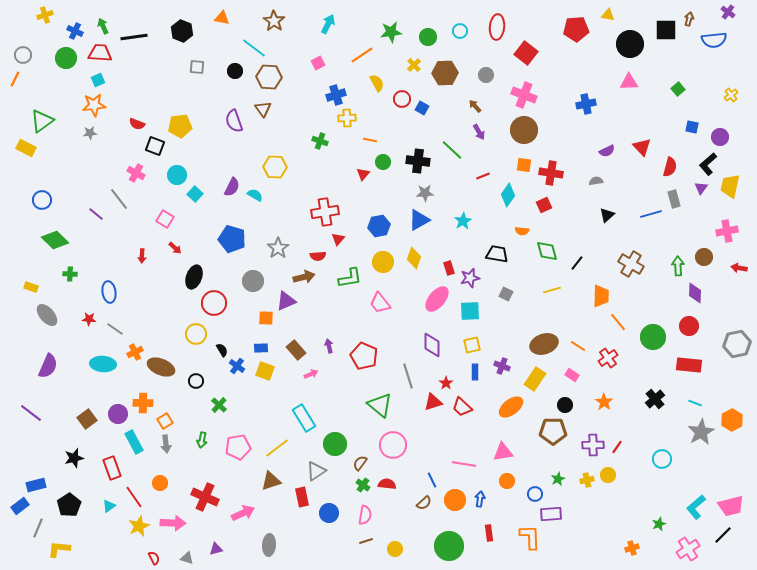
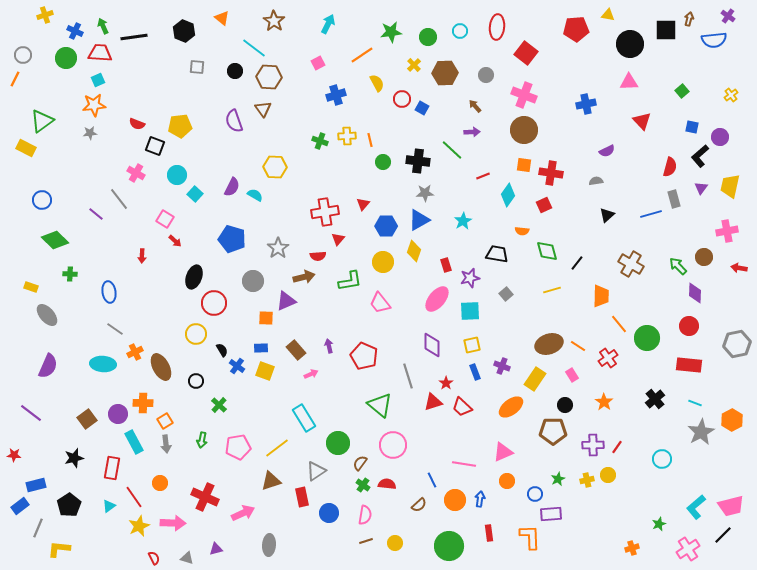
purple cross at (728, 12): moved 4 px down
orange triangle at (222, 18): rotated 28 degrees clockwise
black hexagon at (182, 31): moved 2 px right
green square at (678, 89): moved 4 px right, 2 px down
yellow cross at (347, 118): moved 18 px down
purple arrow at (479, 132): moved 7 px left; rotated 63 degrees counterclockwise
orange line at (370, 140): rotated 64 degrees clockwise
red triangle at (642, 147): moved 26 px up
black L-shape at (708, 164): moved 8 px left, 8 px up
red triangle at (363, 174): moved 30 px down
blue hexagon at (379, 226): moved 7 px right; rotated 10 degrees clockwise
red arrow at (175, 248): moved 7 px up
yellow diamond at (414, 258): moved 7 px up
green arrow at (678, 266): rotated 42 degrees counterclockwise
red rectangle at (449, 268): moved 3 px left, 3 px up
green L-shape at (350, 278): moved 3 px down
gray square at (506, 294): rotated 24 degrees clockwise
red star at (89, 319): moved 75 px left, 136 px down
orange line at (618, 322): moved 1 px right, 2 px down
green circle at (653, 337): moved 6 px left, 1 px down
brown ellipse at (544, 344): moved 5 px right
brown ellipse at (161, 367): rotated 40 degrees clockwise
blue rectangle at (475, 372): rotated 21 degrees counterclockwise
pink rectangle at (572, 375): rotated 24 degrees clockwise
green circle at (335, 444): moved 3 px right, 1 px up
pink triangle at (503, 452): rotated 15 degrees counterclockwise
red rectangle at (112, 468): rotated 30 degrees clockwise
brown semicircle at (424, 503): moved 5 px left, 2 px down
yellow circle at (395, 549): moved 6 px up
